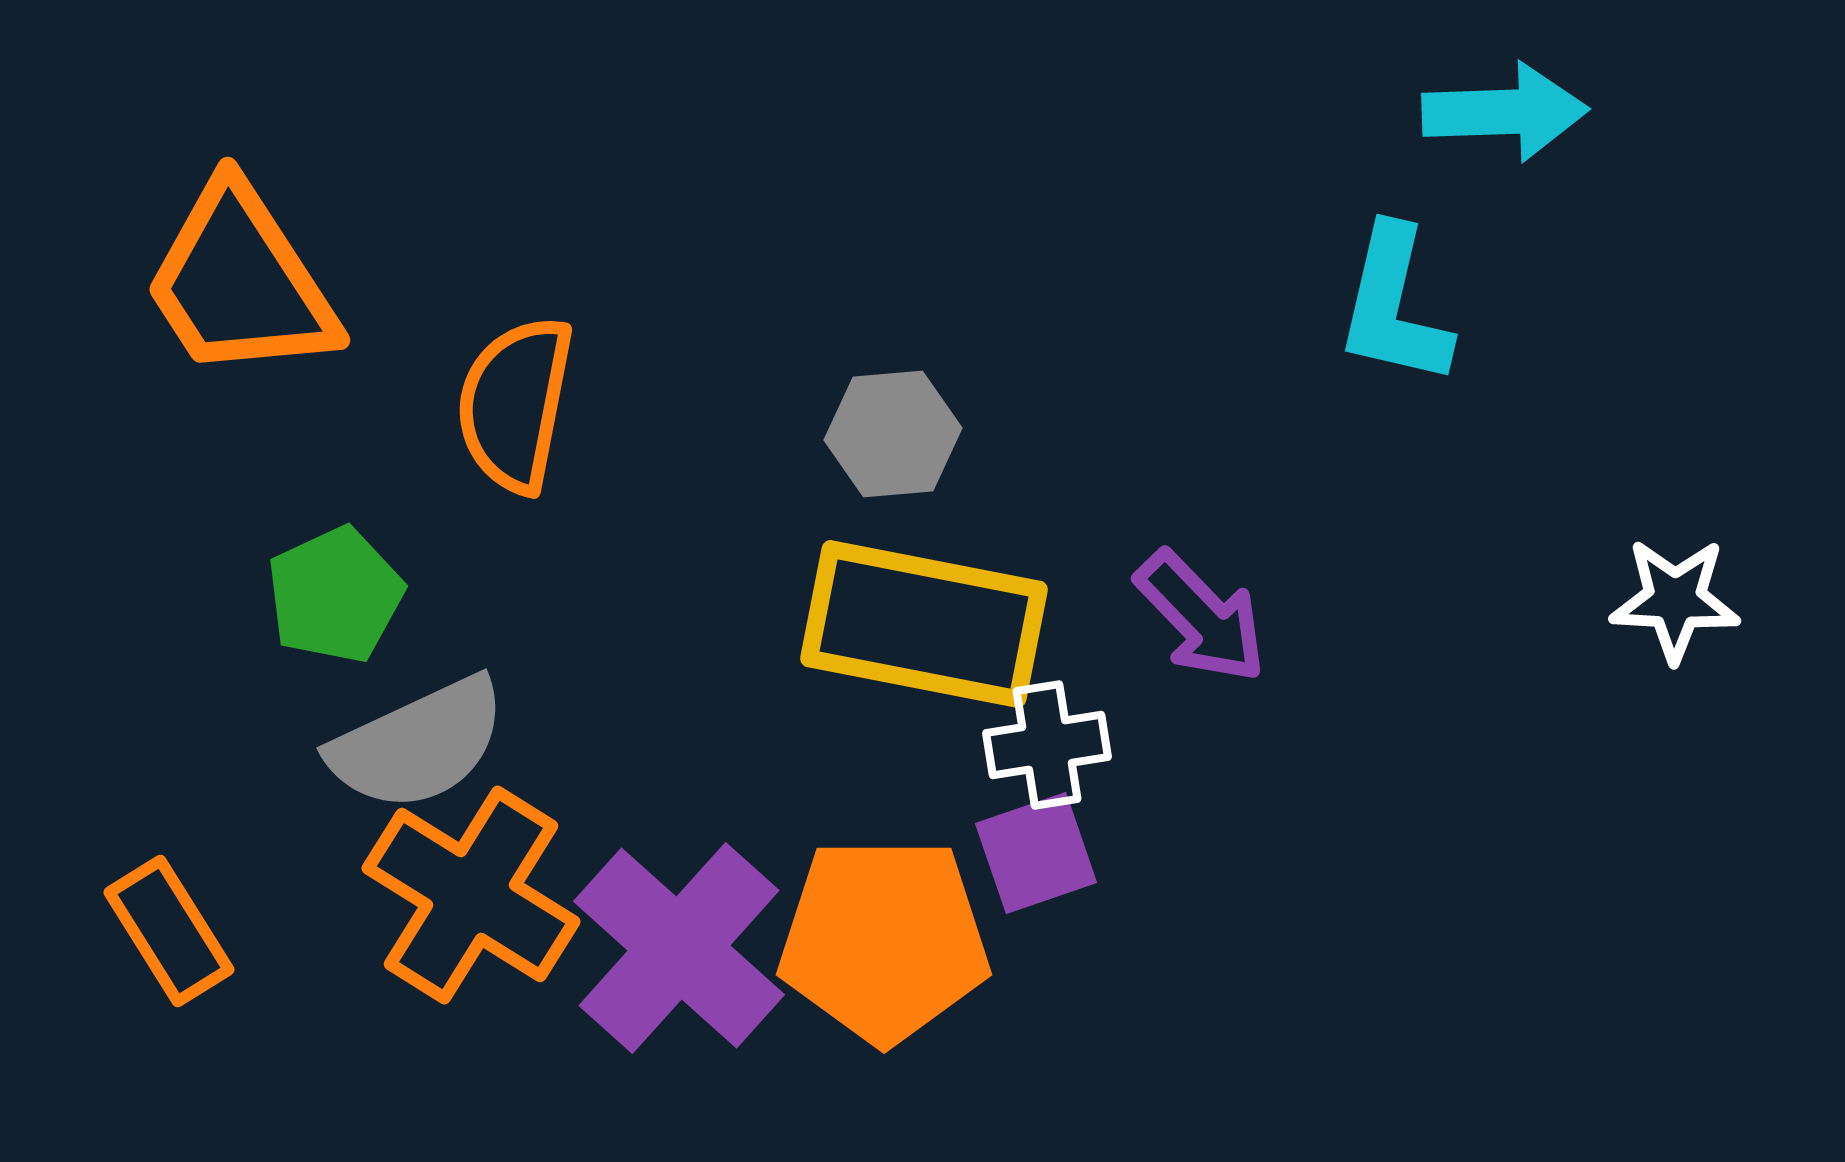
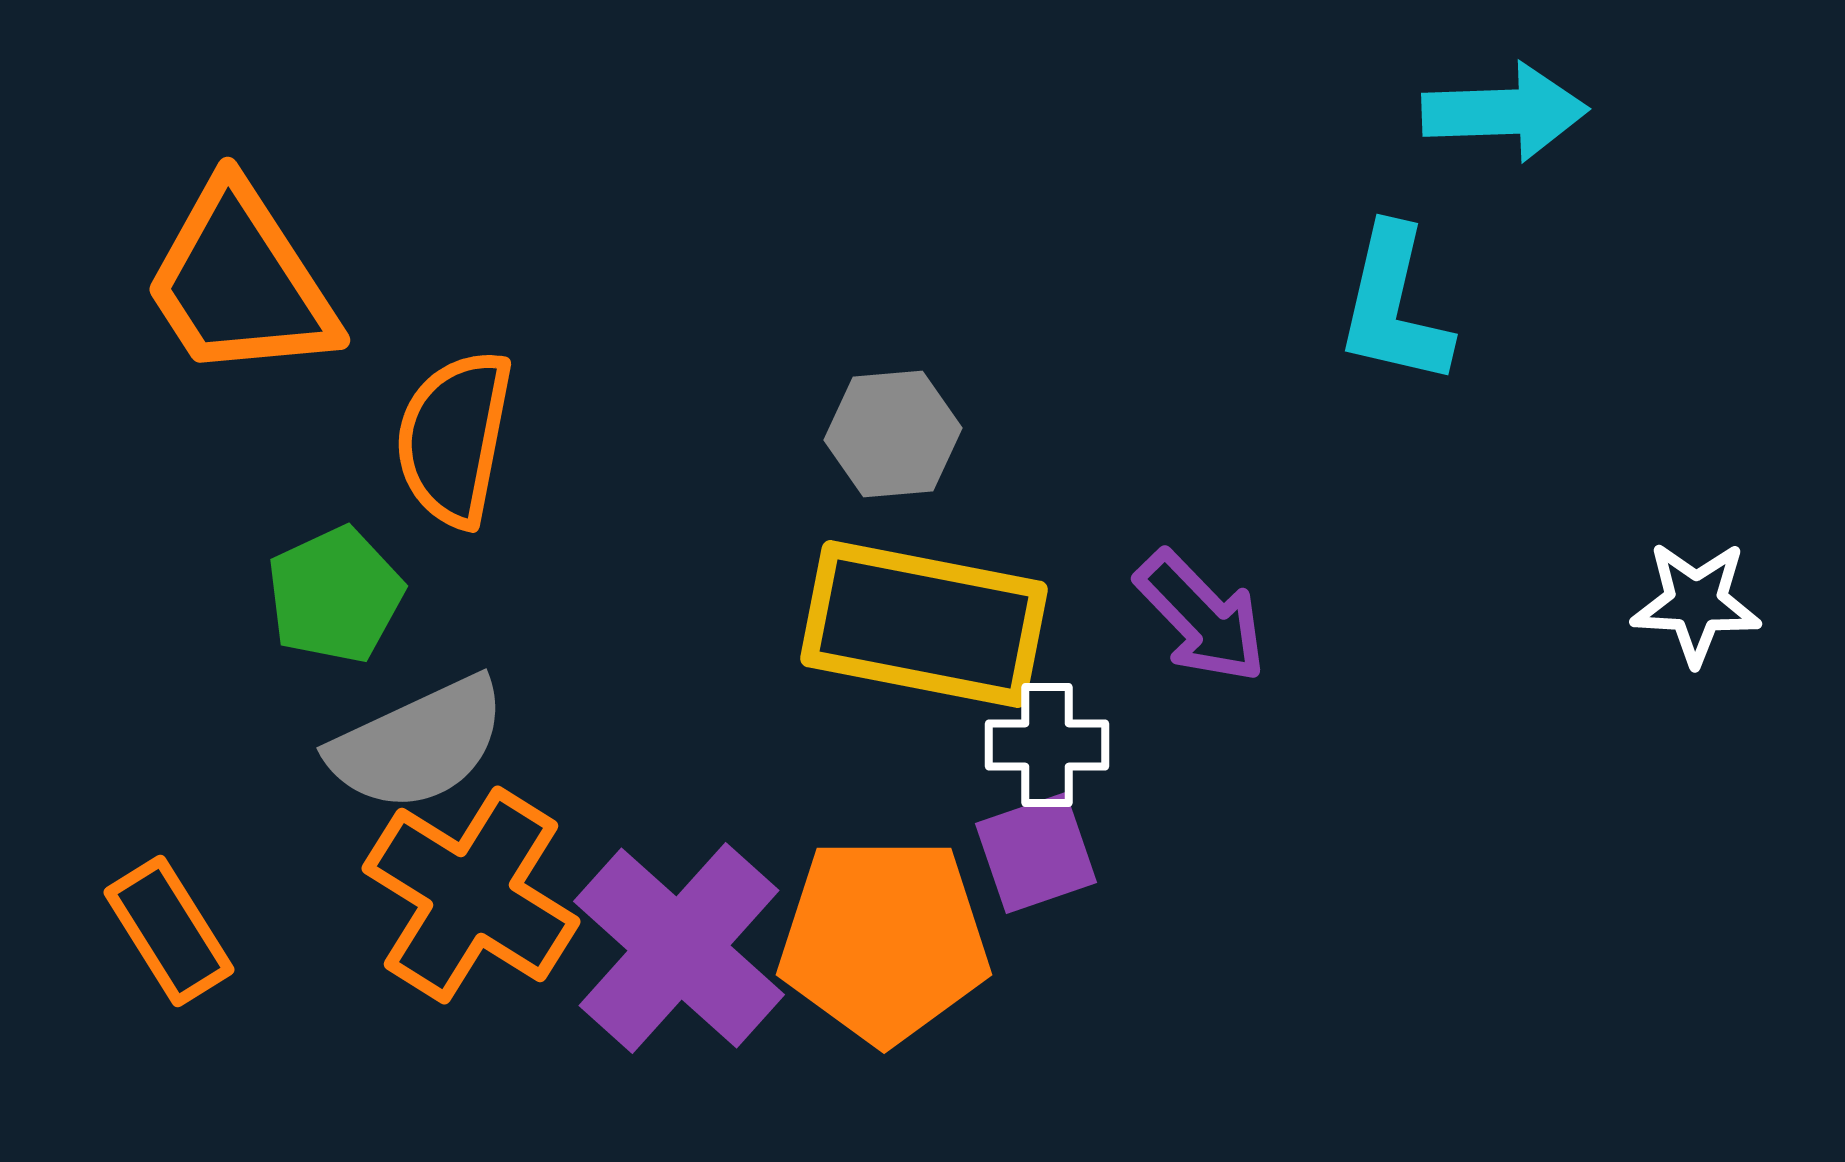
orange semicircle: moved 61 px left, 34 px down
white star: moved 21 px right, 3 px down
white cross: rotated 9 degrees clockwise
